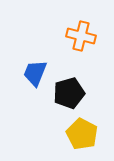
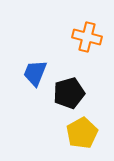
orange cross: moved 6 px right, 1 px down
yellow pentagon: moved 1 px up; rotated 16 degrees clockwise
